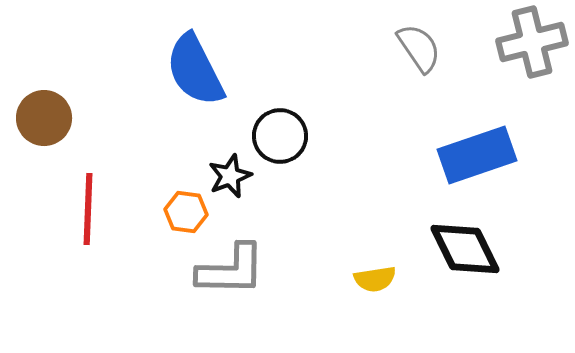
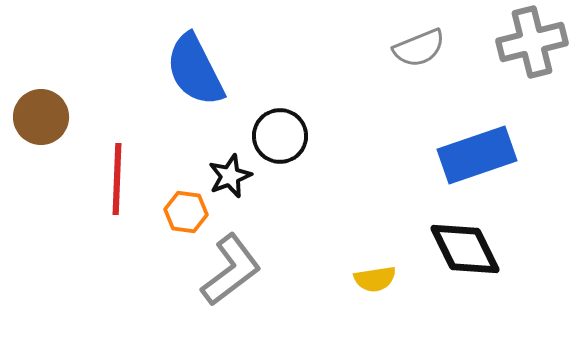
gray semicircle: rotated 102 degrees clockwise
brown circle: moved 3 px left, 1 px up
red line: moved 29 px right, 30 px up
gray L-shape: rotated 38 degrees counterclockwise
